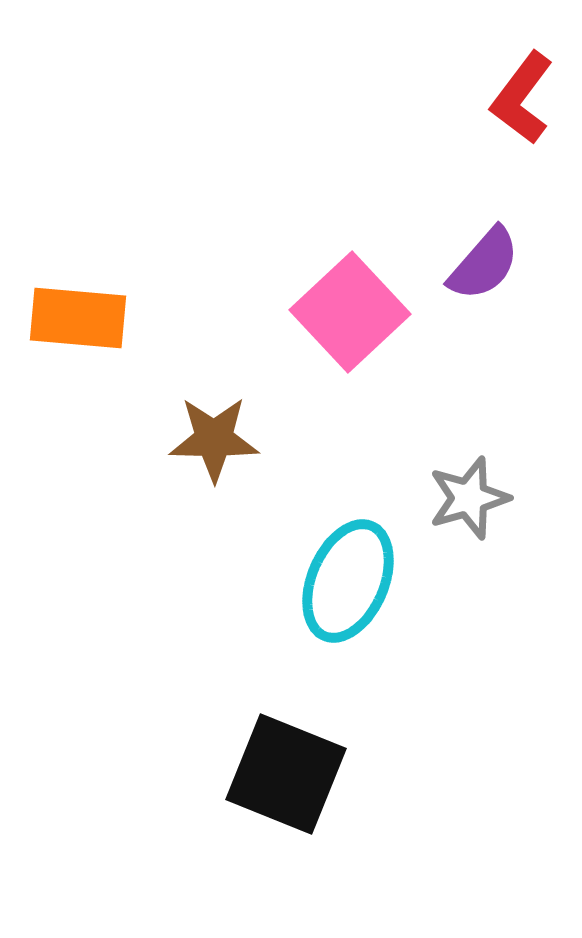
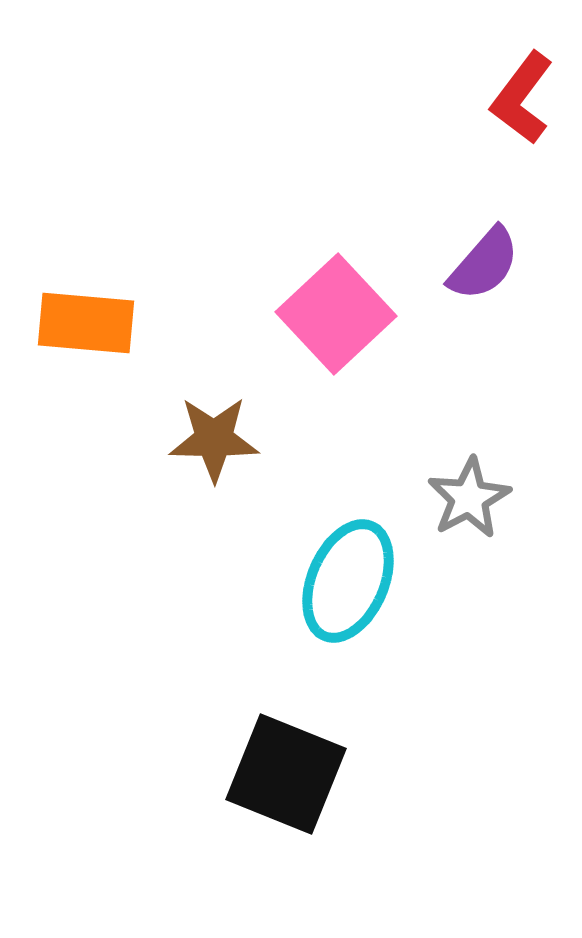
pink square: moved 14 px left, 2 px down
orange rectangle: moved 8 px right, 5 px down
gray star: rotated 12 degrees counterclockwise
